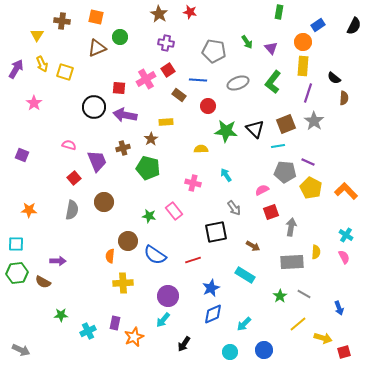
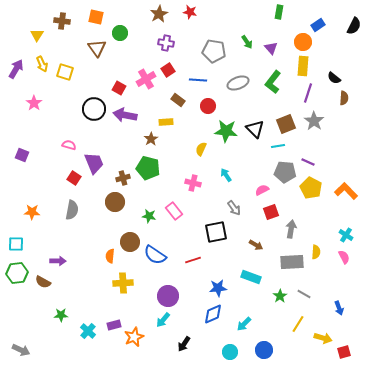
brown star at (159, 14): rotated 12 degrees clockwise
green circle at (120, 37): moved 4 px up
brown triangle at (97, 48): rotated 42 degrees counterclockwise
red square at (119, 88): rotated 24 degrees clockwise
brown rectangle at (179, 95): moved 1 px left, 5 px down
black circle at (94, 107): moved 2 px down
brown cross at (123, 148): moved 30 px down
yellow semicircle at (201, 149): rotated 64 degrees counterclockwise
purple trapezoid at (97, 161): moved 3 px left, 2 px down
red square at (74, 178): rotated 16 degrees counterclockwise
brown circle at (104, 202): moved 11 px right
orange star at (29, 210): moved 3 px right, 2 px down
gray arrow at (291, 227): moved 2 px down
brown circle at (128, 241): moved 2 px right, 1 px down
brown arrow at (253, 246): moved 3 px right, 1 px up
cyan rectangle at (245, 275): moved 6 px right, 2 px down; rotated 12 degrees counterclockwise
blue star at (211, 288): moved 7 px right; rotated 18 degrees clockwise
purple rectangle at (115, 323): moved 1 px left, 2 px down; rotated 64 degrees clockwise
yellow line at (298, 324): rotated 18 degrees counterclockwise
cyan cross at (88, 331): rotated 21 degrees counterclockwise
